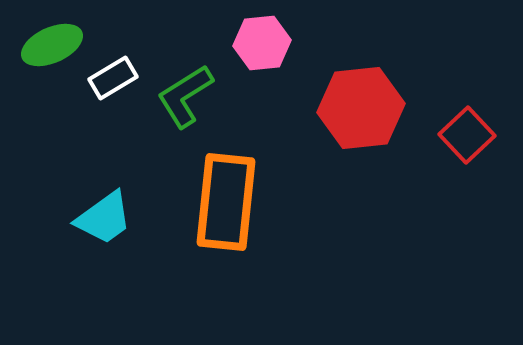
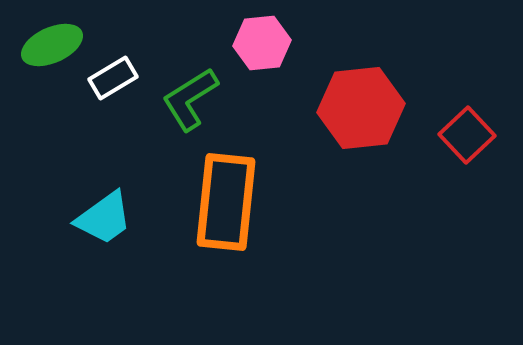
green L-shape: moved 5 px right, 3 px down
